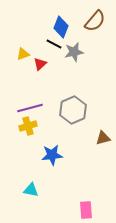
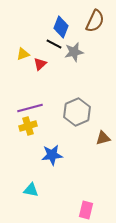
brown semicircle: rotated 15 degrees counterclockwise
gray hexagon: moved 4 px right, 2 px down
pink rectangle: rotated 18 degrees clockwise
